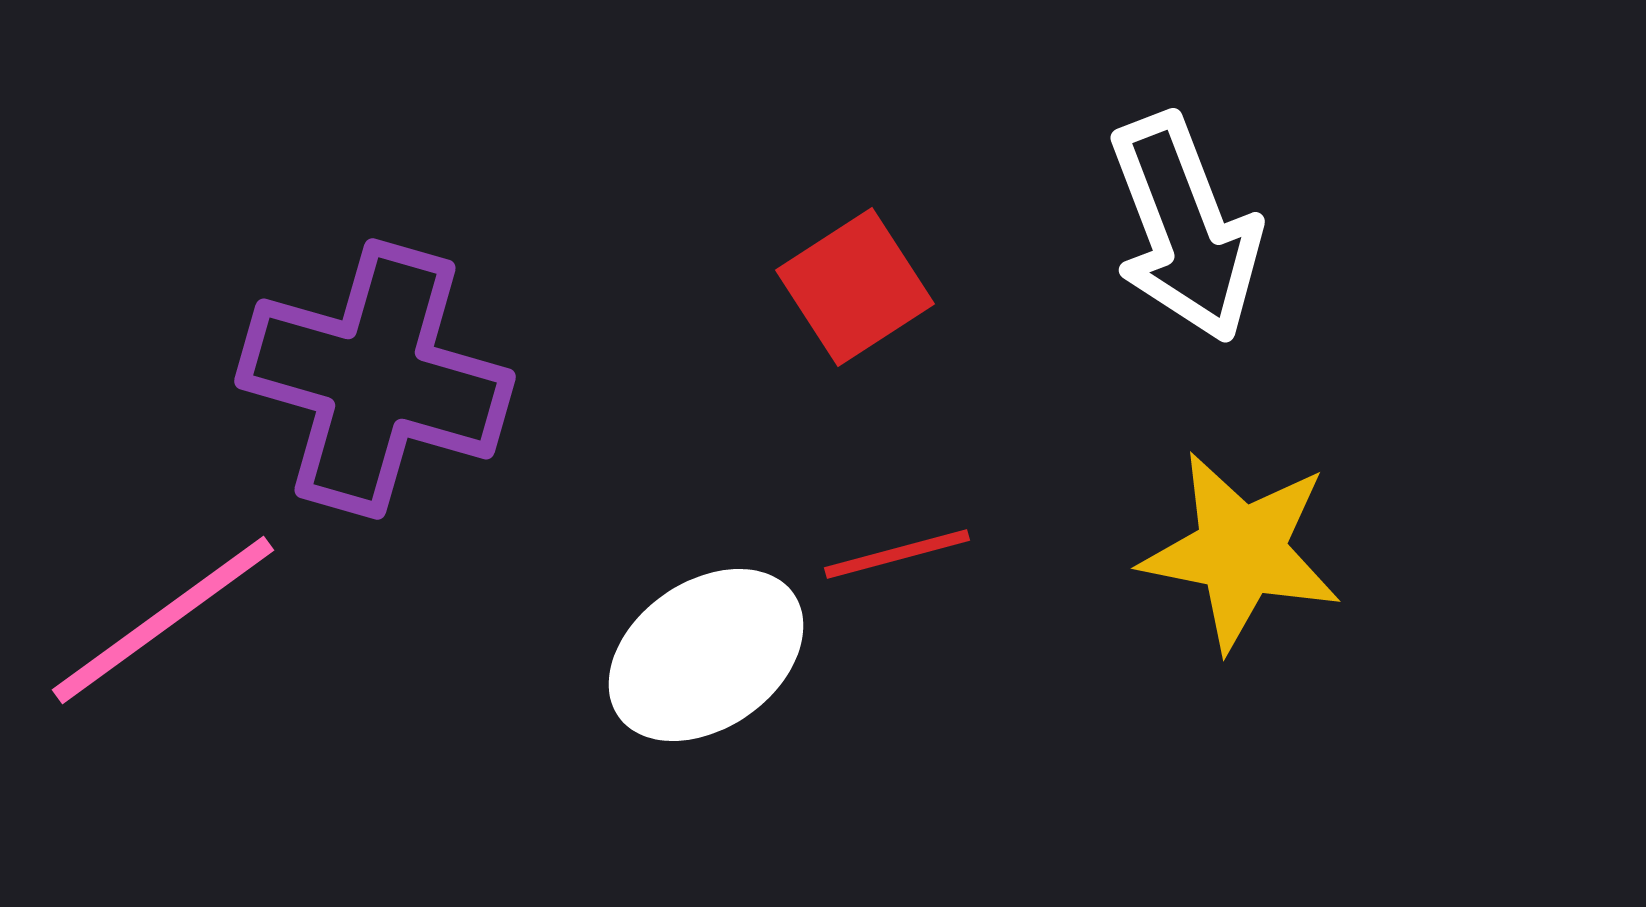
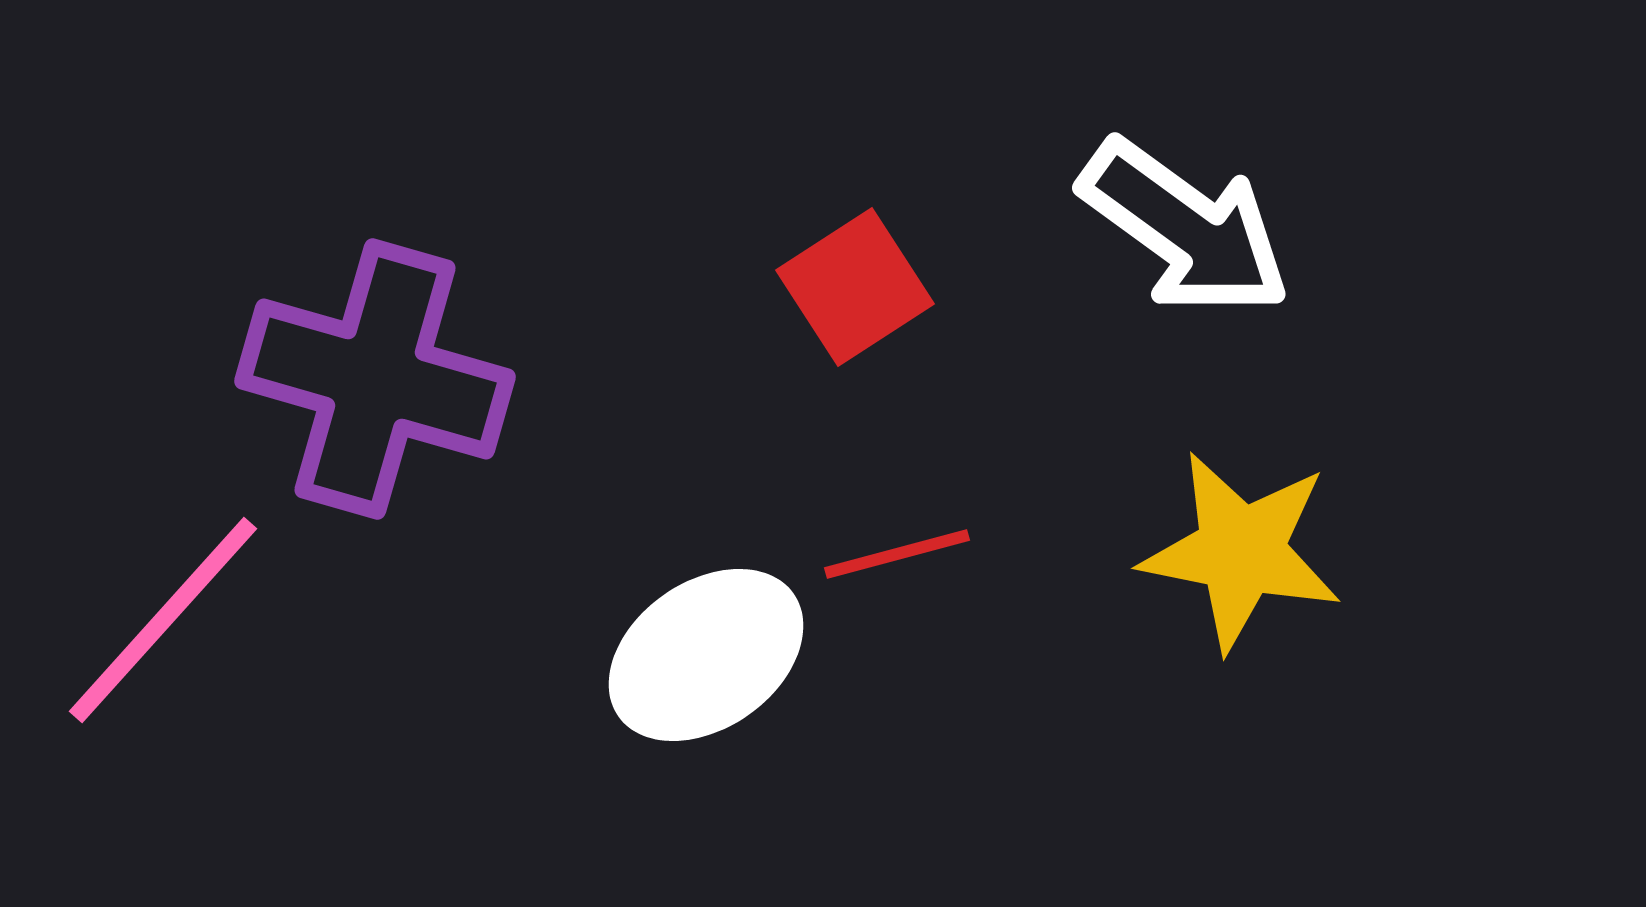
white arrow: rotated 33 degrees counterclockwise
pink line: rotated 12 degrees counterclockwise
